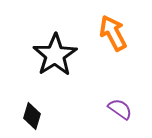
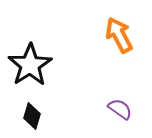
orange arrow: moved 6 px right, 2 px down
black star: moved 25 px left, 10 px down
